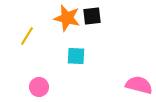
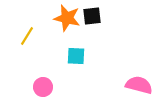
pink circle: moved 4 px right
